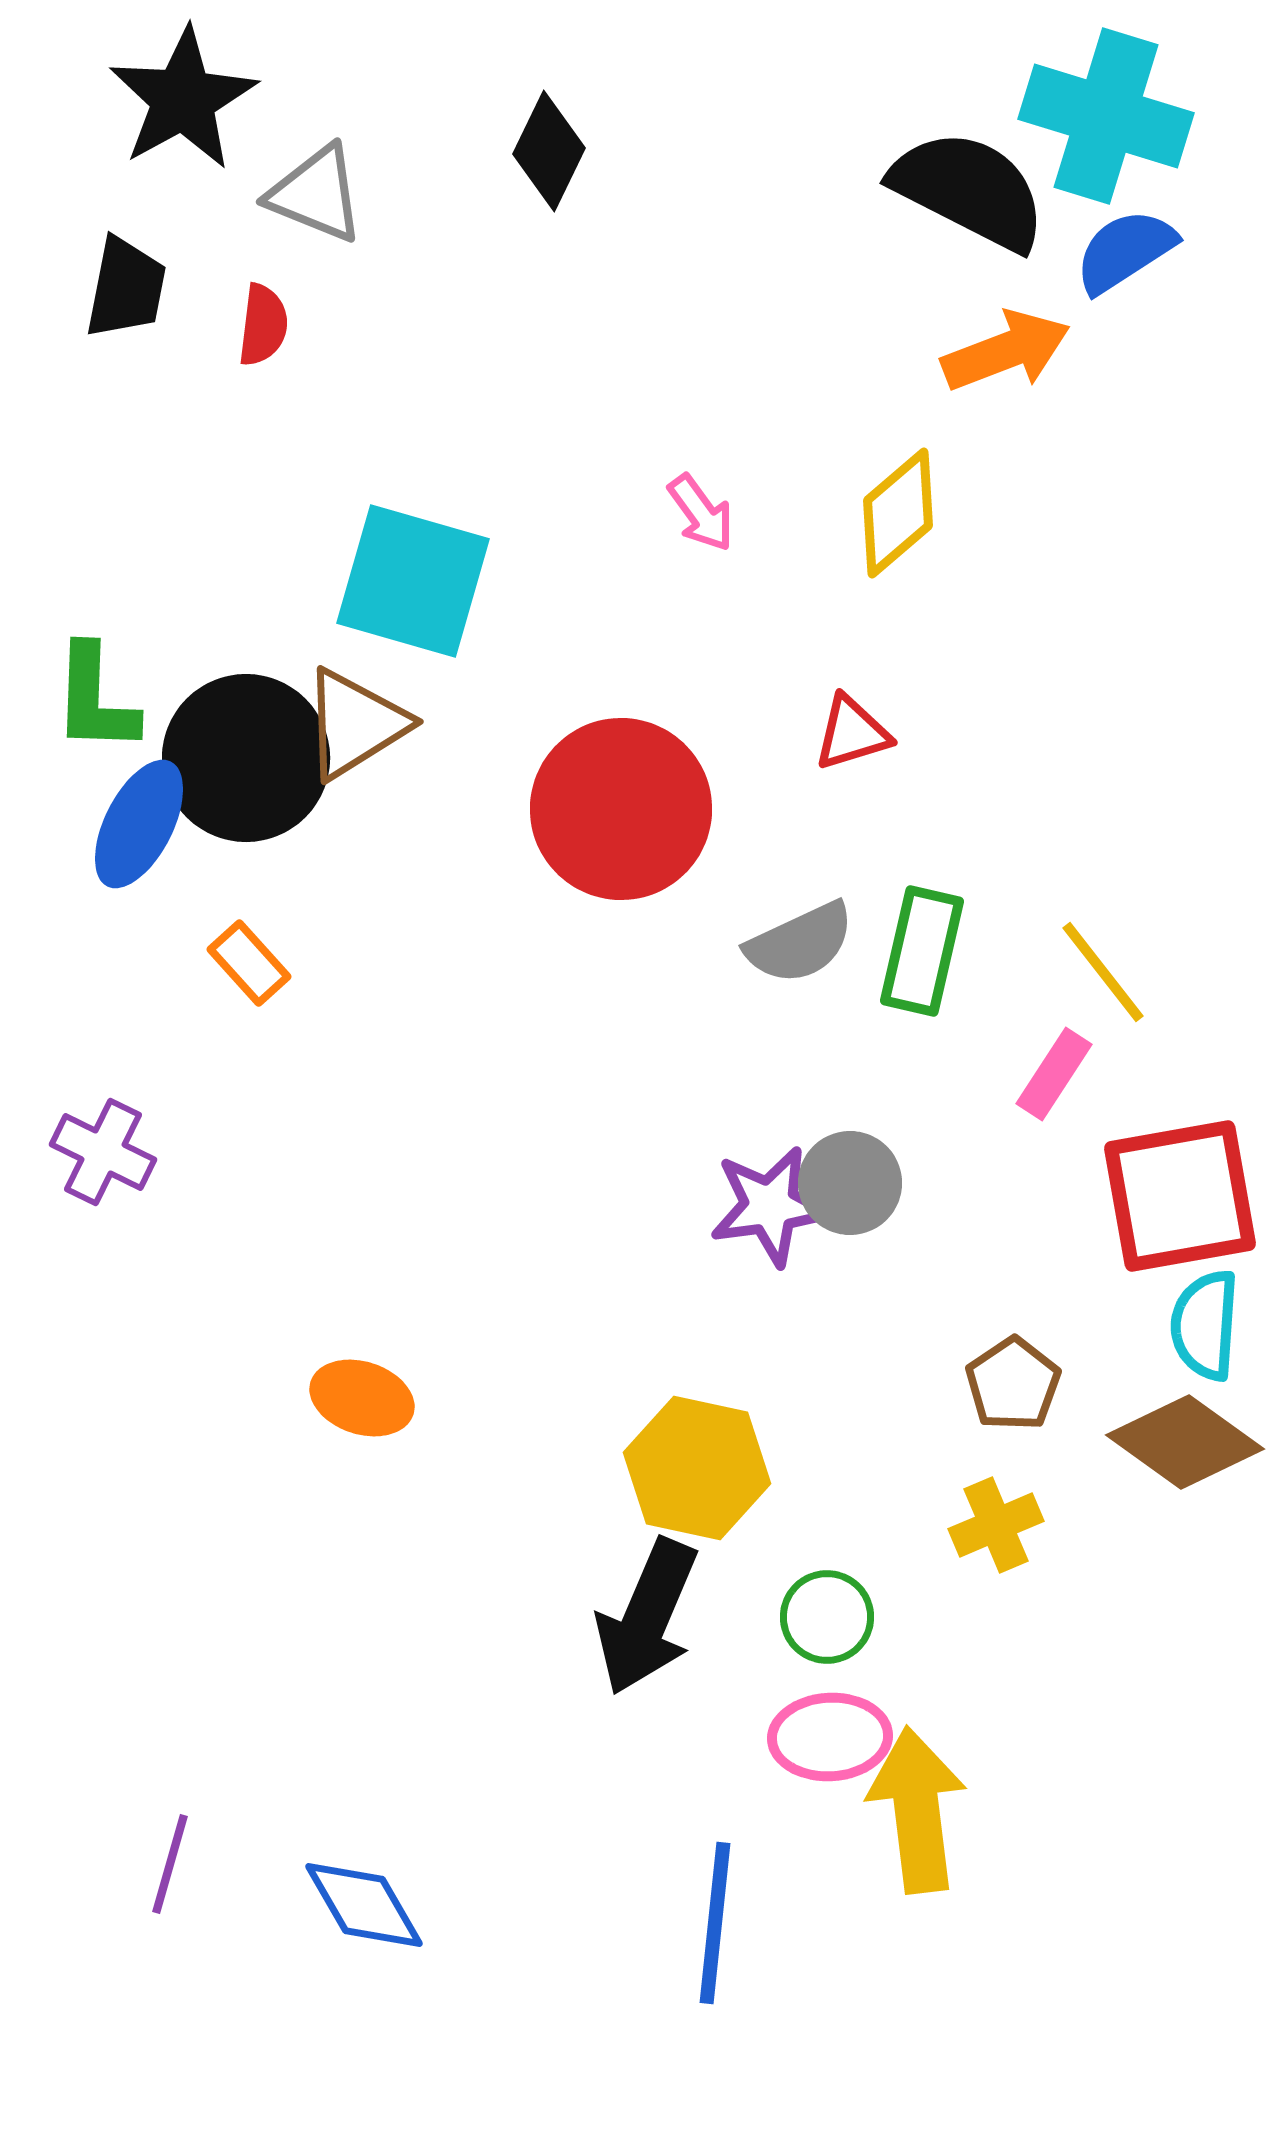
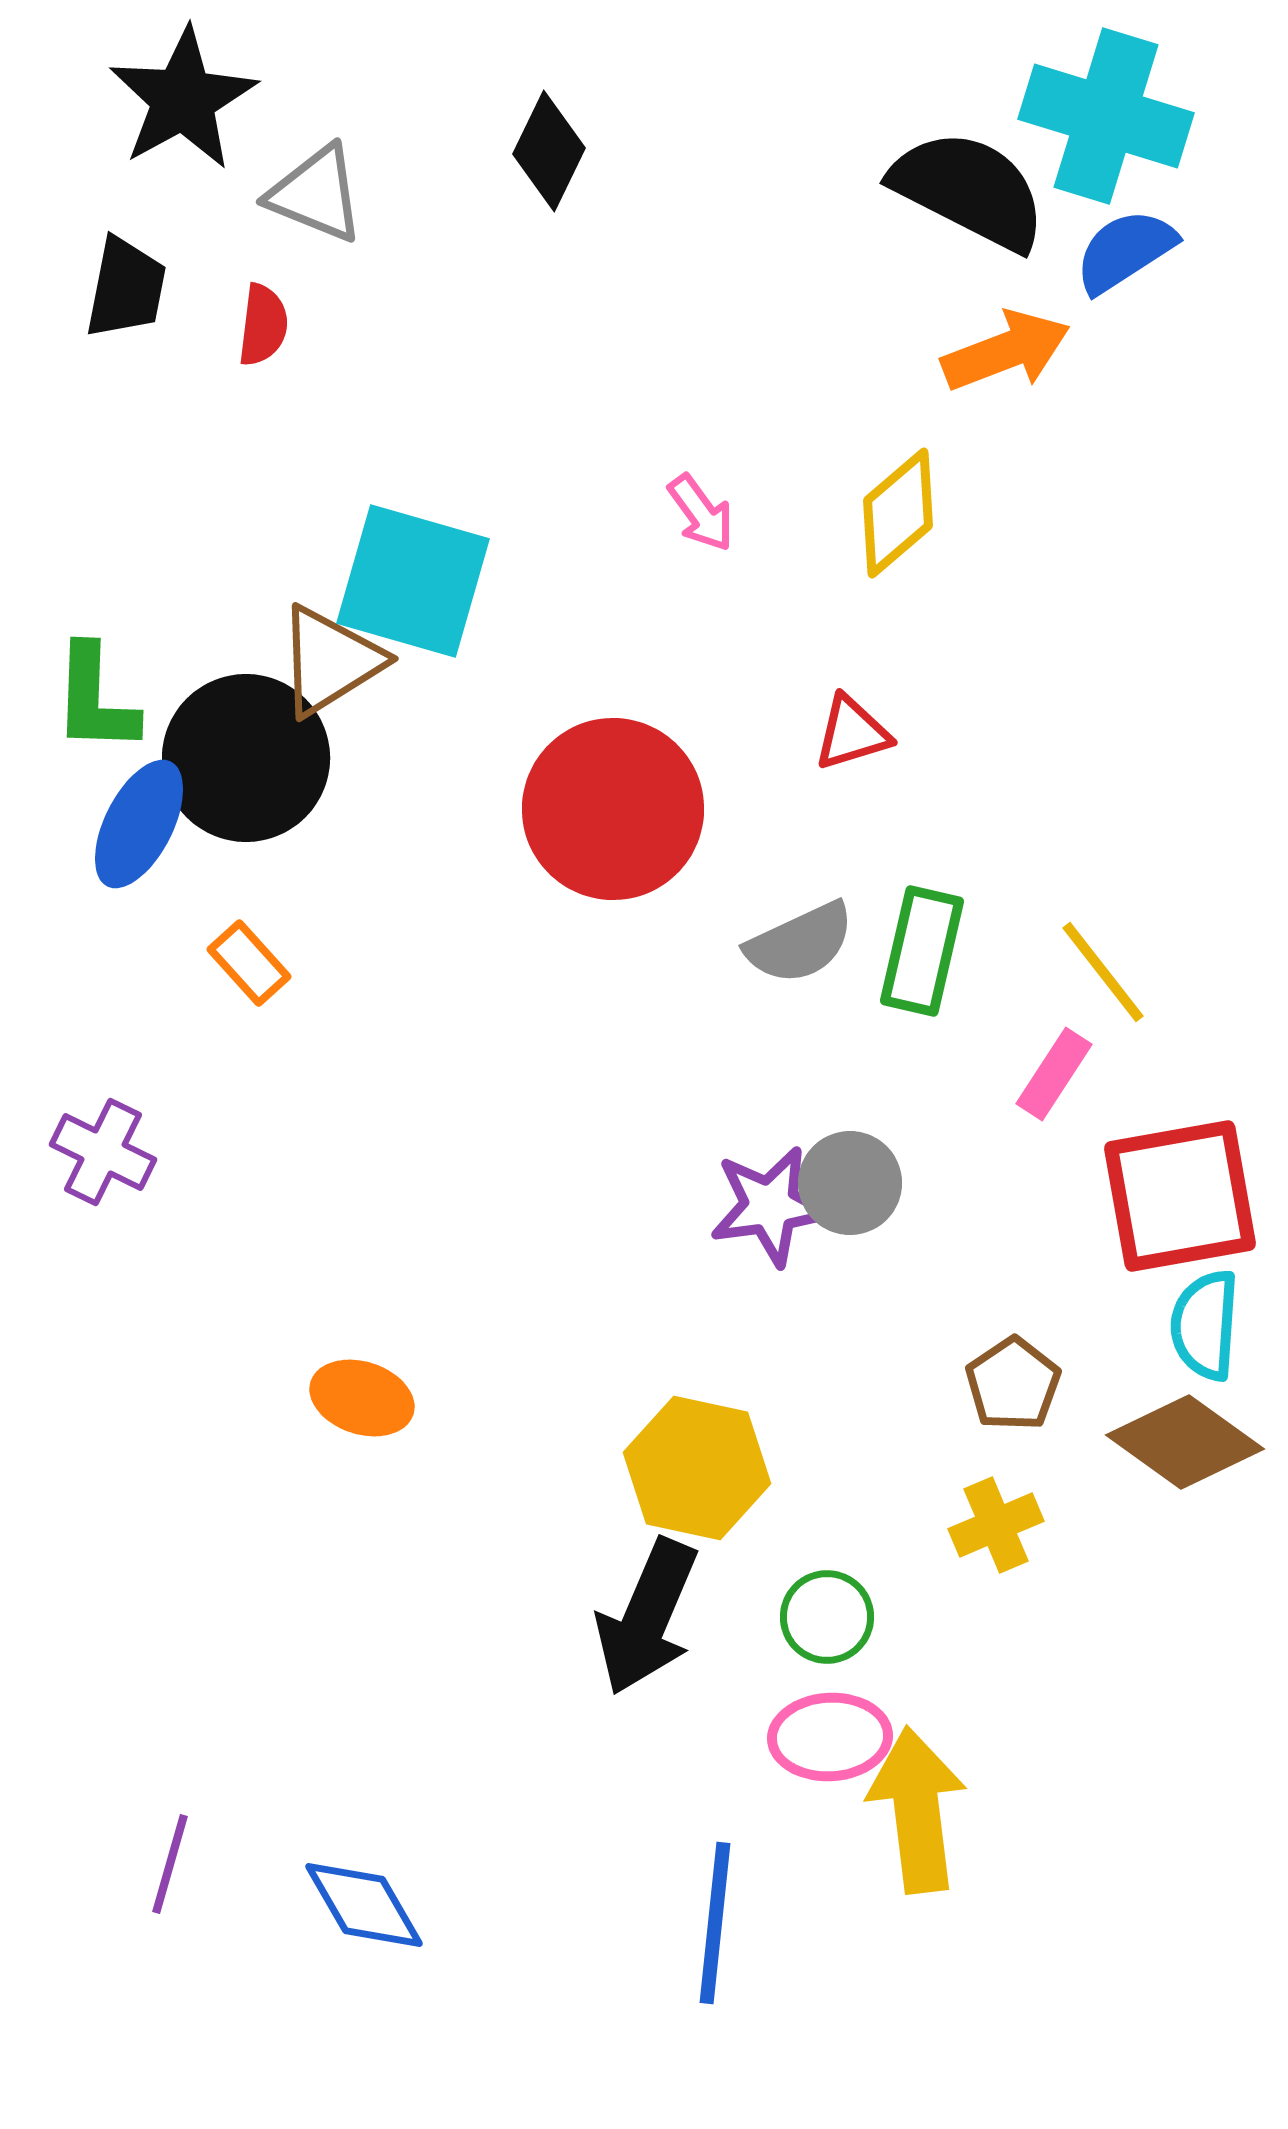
brown triangle: moved 25 px left, 63 px up
red circle: moved 8 px left
